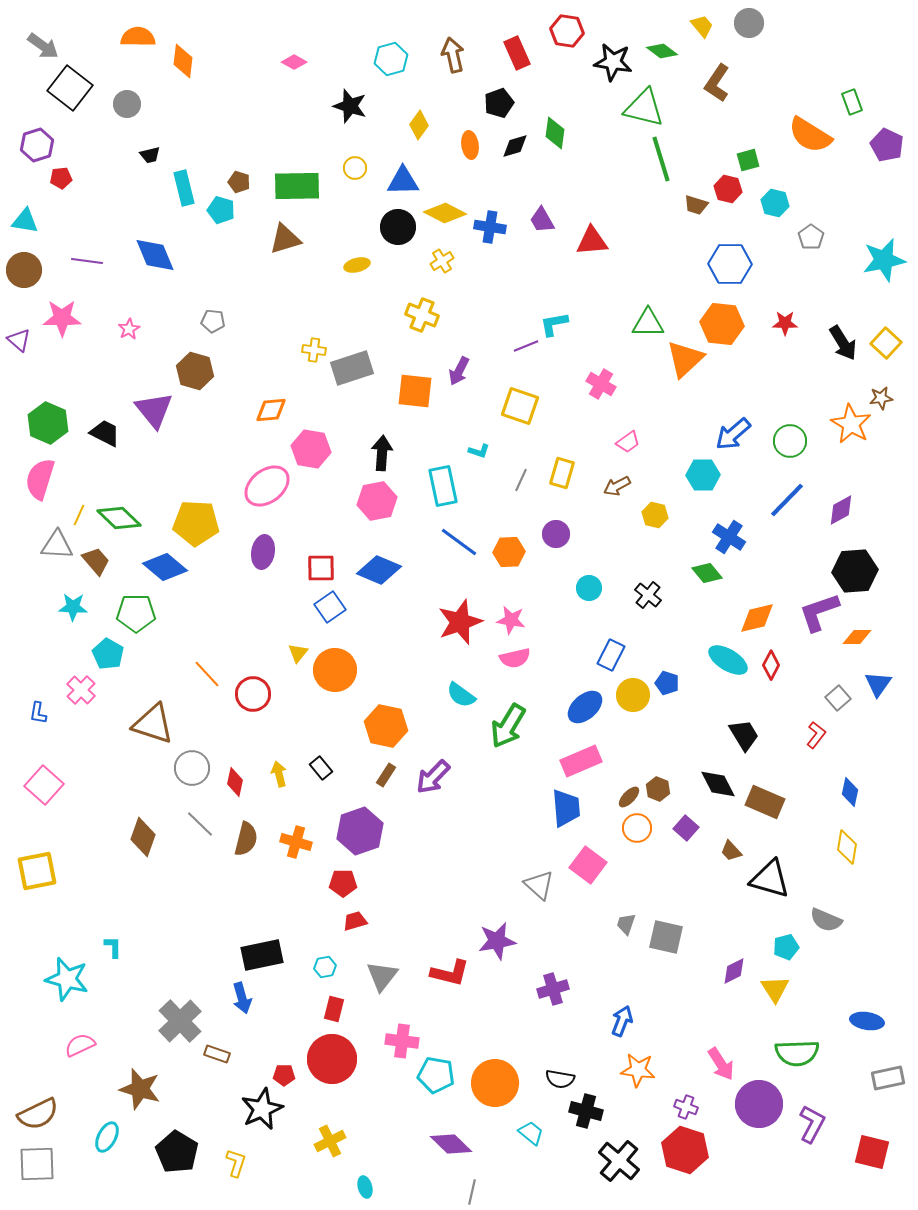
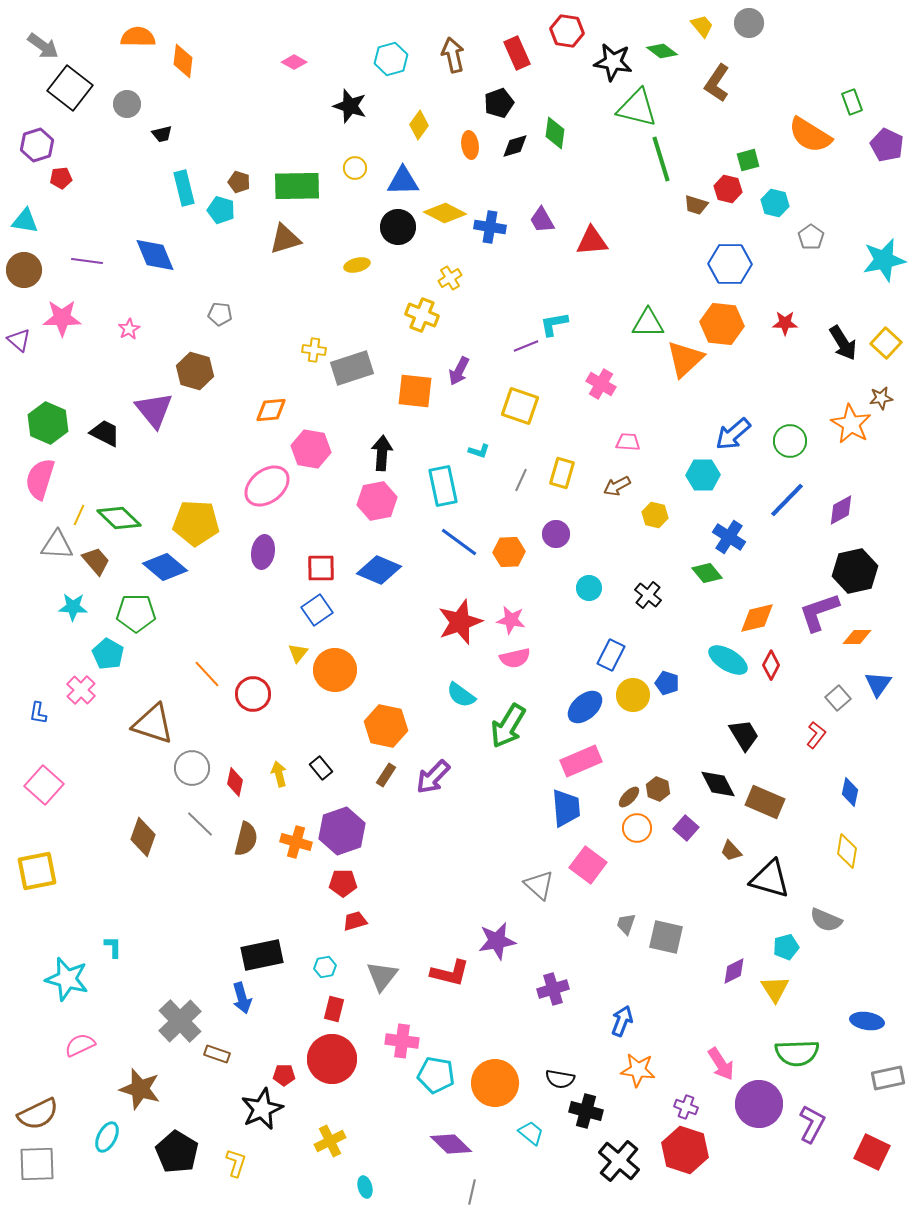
green triangle at (644, 108): moved 7 px left
black trapezoid at (150, 155): moved 12 px right, 21 px up
yellow cross at (442, 261): moved 8 px right, 17 px down
gray pentagon at (213, 321): moved 7 px right, 7 px up
pink trapezoid at (628, 442): rotated 140 degrees counterclockwise
black hexagon at (855, 571): rotated 9 degrees counterclockwise
blue square at (330, 607): moved 13 px left, 3 px down
purple hexagon at (360, 831): moved 18 px left
yellow diamond at (847, 847): moved 4 px down
red square at (872, 1152): rotated 12 degrees clockwise
